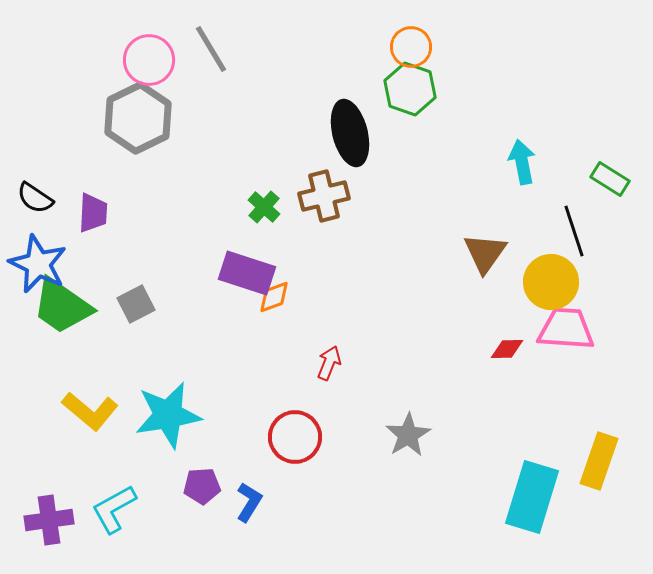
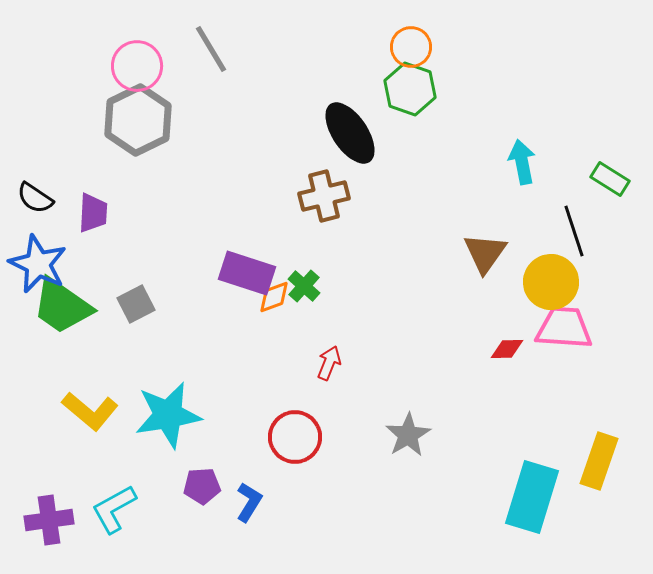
pink circle: moved 12 px left, 6 px down
gray hexagon: moved 2 px down
black ellipse: rotated 20 degrees counterclockwise
green cross: moved 40 px right, 79 px down
pink trapezoid: moved 2 px left, 1 px up
